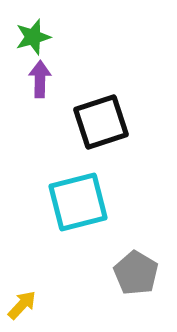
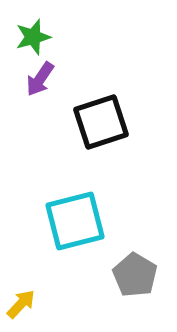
purple arrow: rotated 147 degrees counterclockwise
cyan square: moved 3 px left, 19 px down
gray pentagon: moved 1 px left, 2 px down
yellow arrow: moved 1 px left, 1 px up
